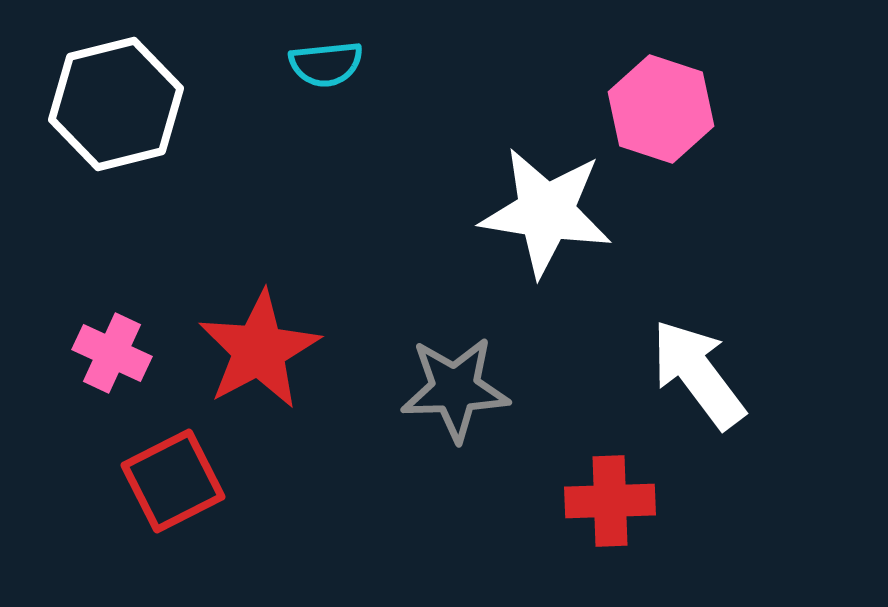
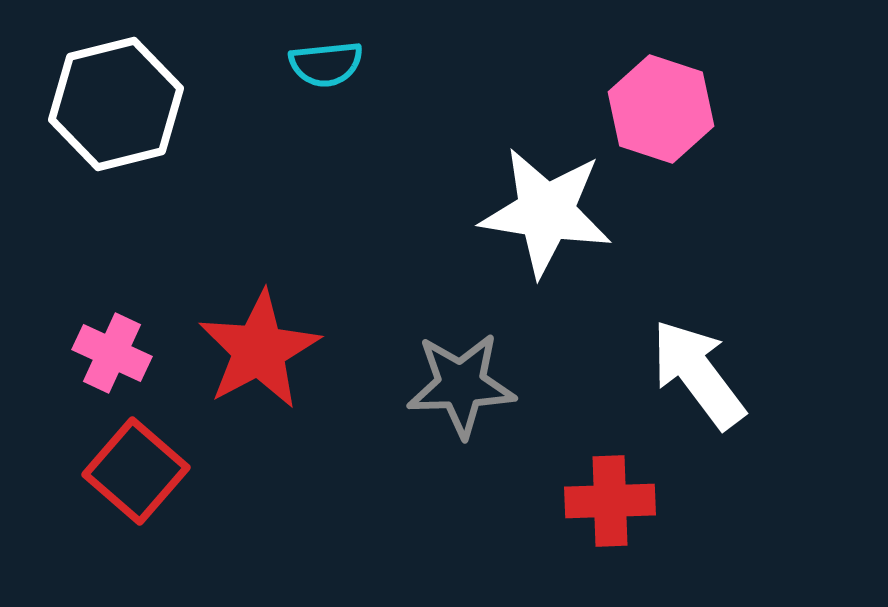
gray star: moved 6 px right, 4 px up
red square: moved 37 px left, 10 px up; rotated 22 degrees counterclockwise
